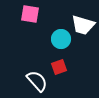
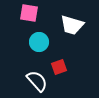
pink square: moved 1 px left, 1 px up
white trapezoid: moved 11 px left
cyan circle: moved 22 px left, 3 px down
